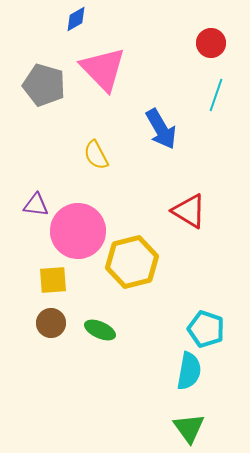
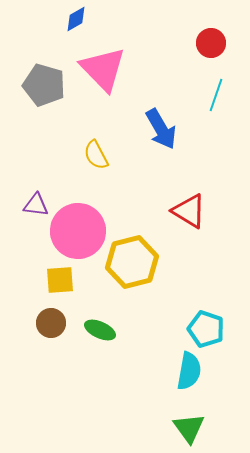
yellow square: moved 7 px right
